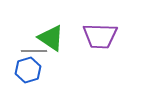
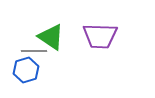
green triangle: moved 1 px up
blue hexagon: moved 2 px left
